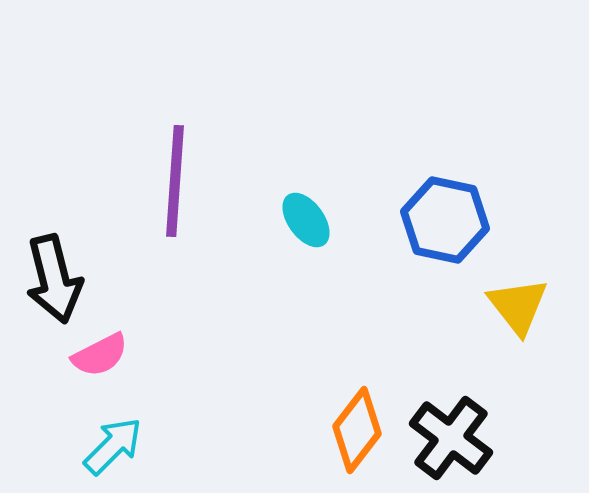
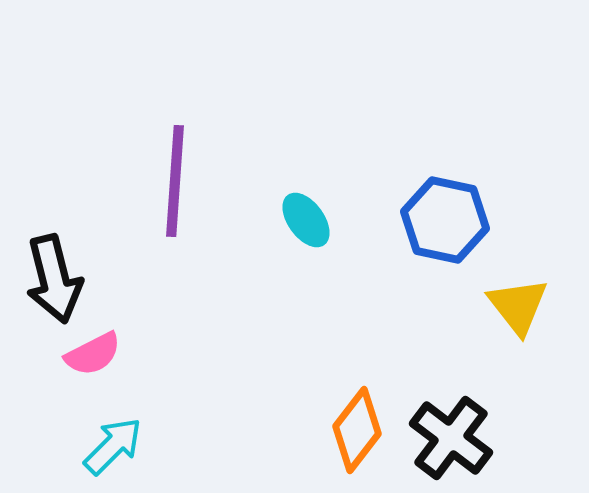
pink semicircle: moved 7 px left, 1 px up
